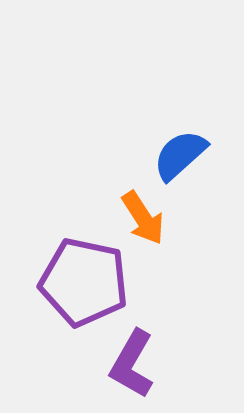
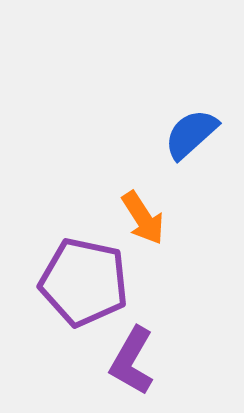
blue semicircle: moved 11 px right, 21 px up
purple L-shape: moved 3 px up
